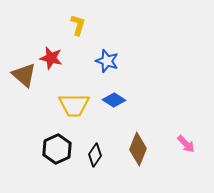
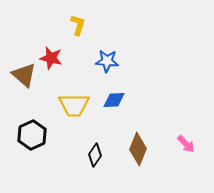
blue star: rotated 15 degrees counterclockwise
blue diamond: rotated 35 degrees counterclockwise
black hexagon: moved 25 px left, 14 px up
